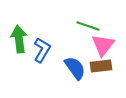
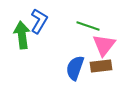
green arrow: moved 3 px right, 4 px up
pink triangle: moved 1 px right
blue L-shape: moved 3 px left, 29 px up
blue semicircle: rotated 125 degrees counterclockwise
